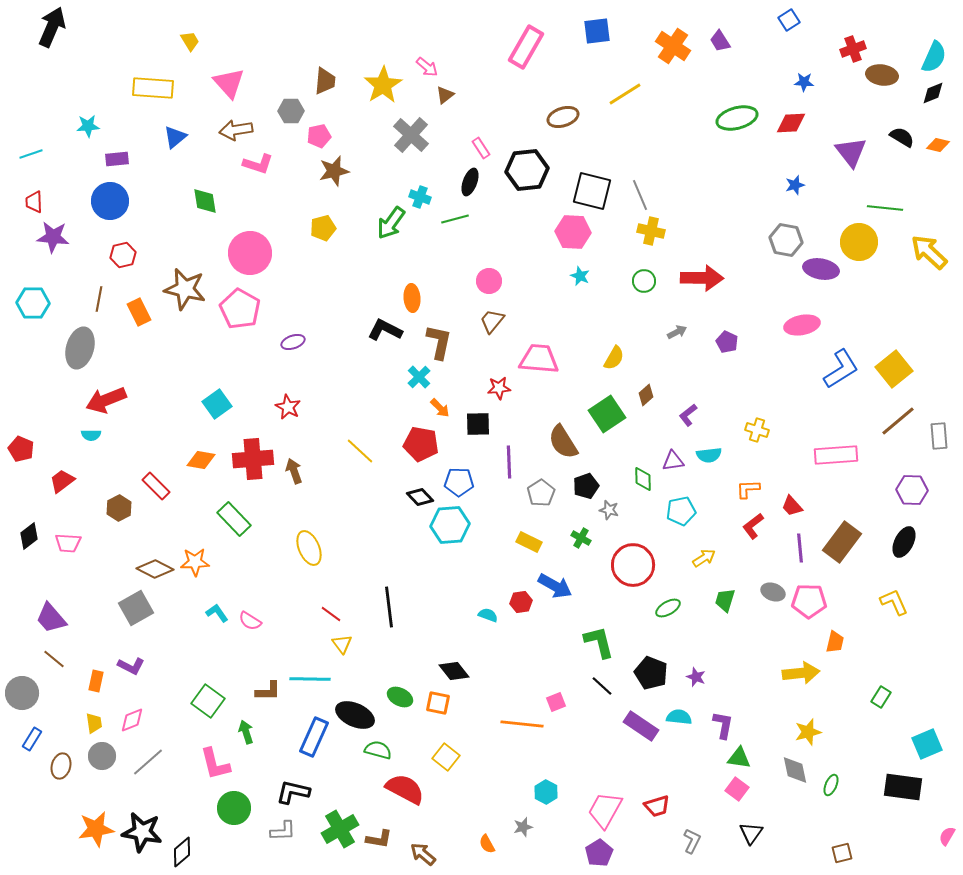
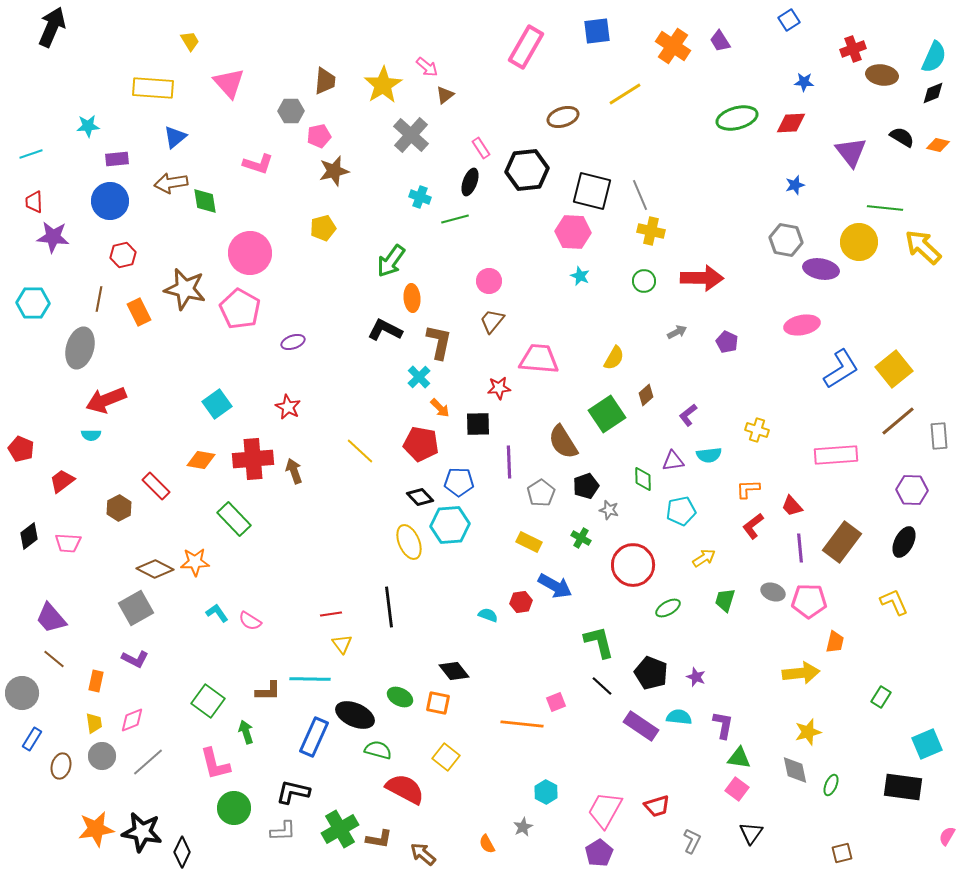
brown arrow at (236, 130): moved 65 px left, 53 px down
green arrow at (391, 223): moved 38 px down
yellow arrow at (929, 252): moved 6 px left, 5 px up
yellow ellipse at (309, 548): moved 100 px right, 6 px up
red line at (331, 614): rotated 45 degrees counterclockwise
purple L-shape at (131, 666): moved 4 px right, 7 px up
gray star at (523, 827): rotated 12 degrees counterclockwise
black diamond at (182, 852): rotated 24 degrees counterclockwise
